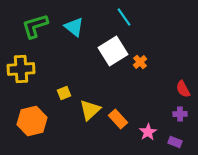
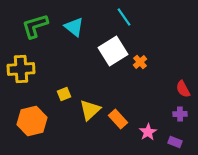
yellow square: moved 1 px down
